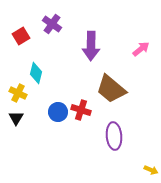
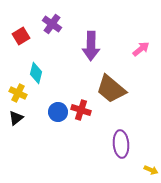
black triangle: rotated 21 degrees clockwise
purple ellipse: moved 7 px right, 8 px down
